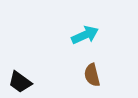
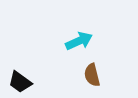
cyan arrow: moved 6 px left, 6 px down
